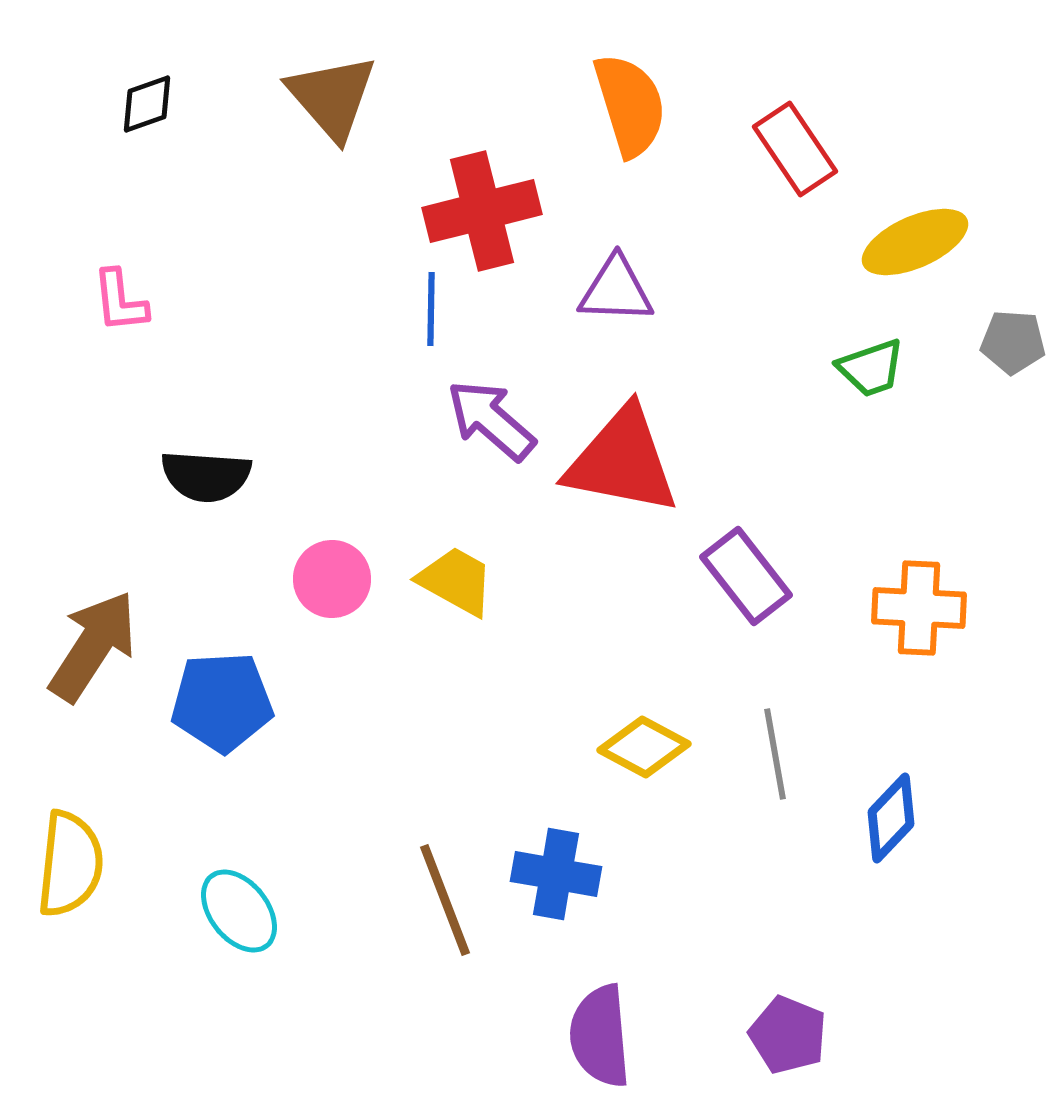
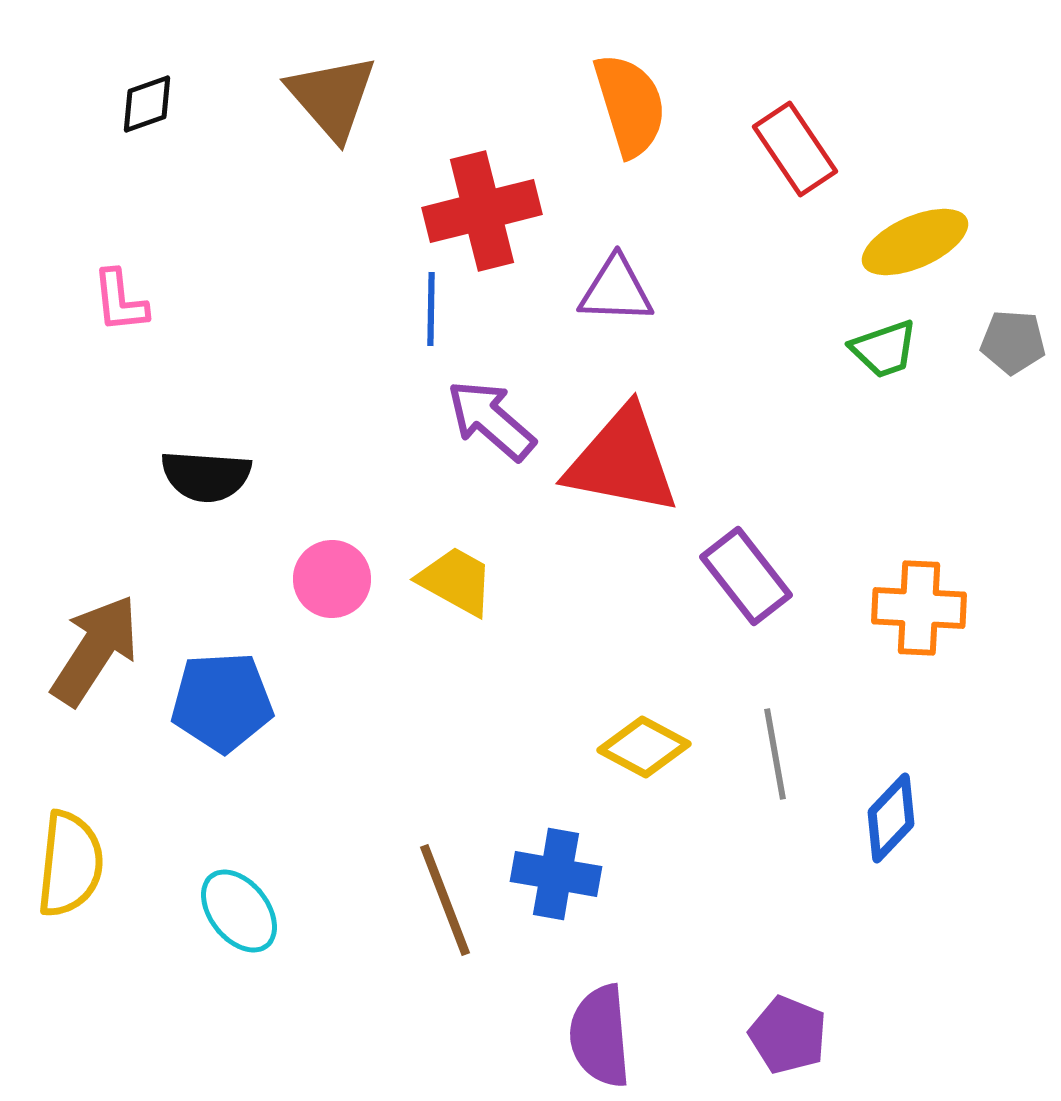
green trapezoid: moved 13 px right, 19 px up
brown arrow: moved 2 px right, 4 px down
